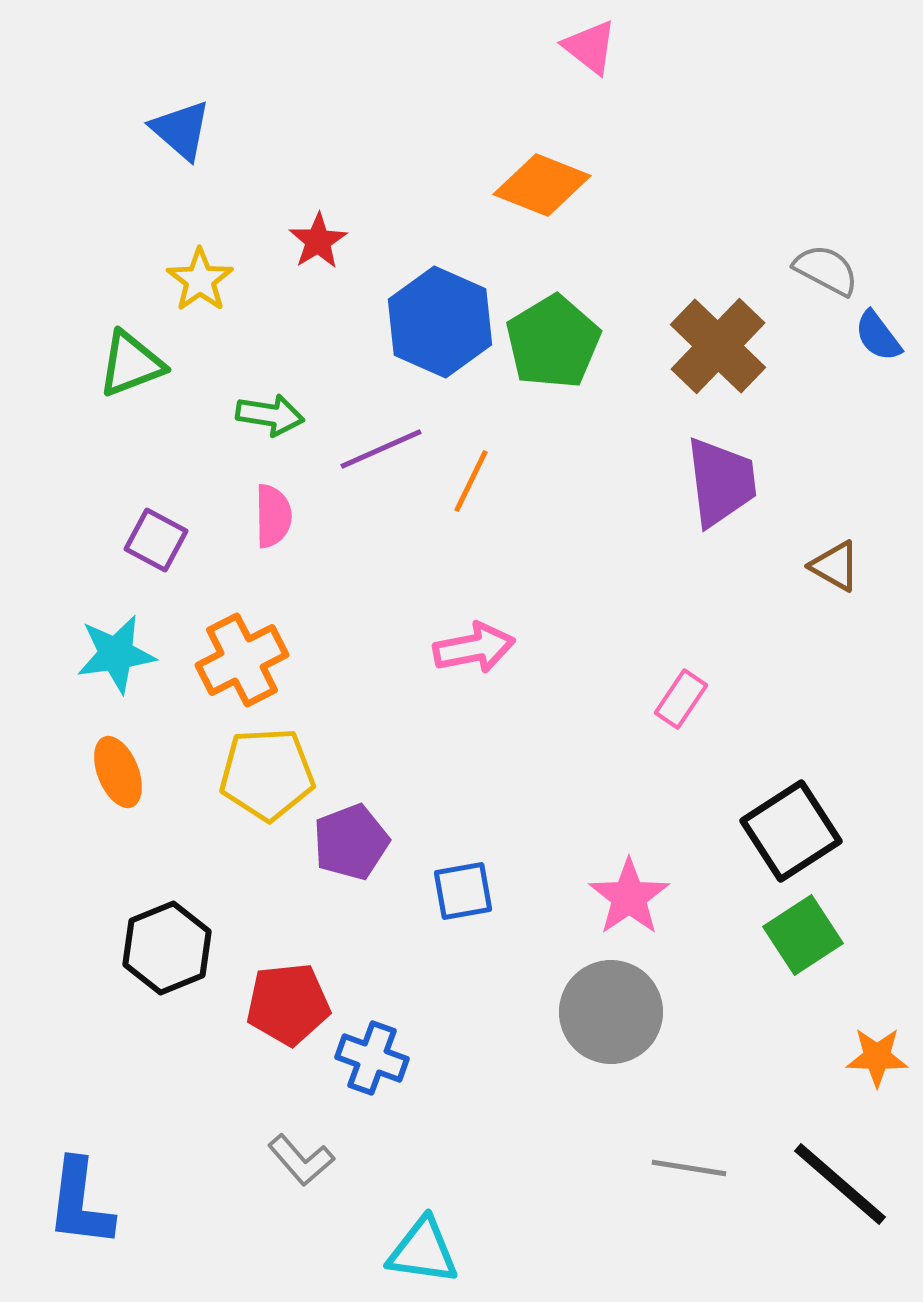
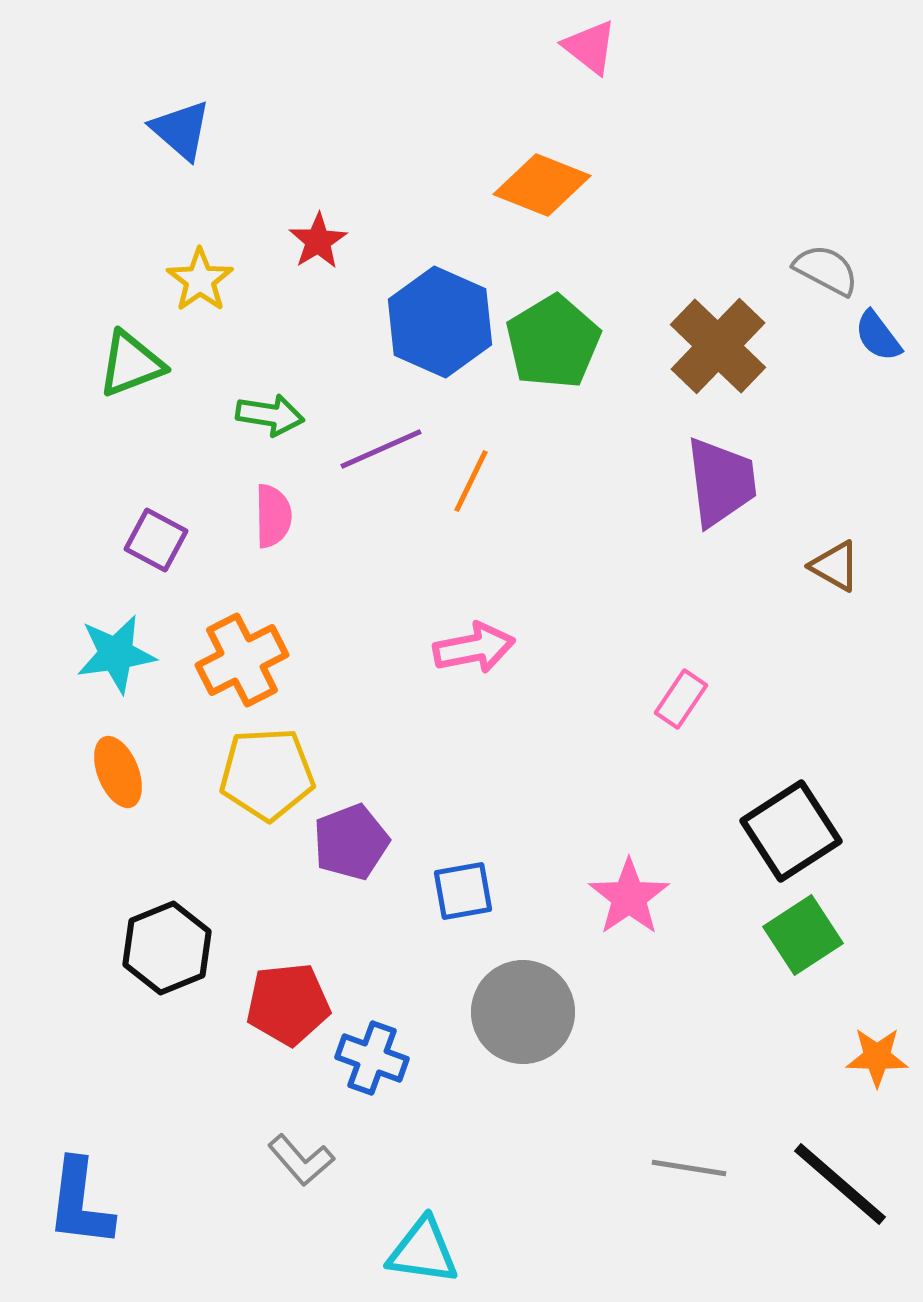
gray circle: moved 88 px left
